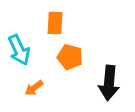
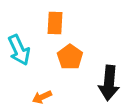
orange pentagon: rotated 20 degrees clockwise
orange arrow: moved 8 px right, 9 px down; rotated 12 degrees clockwise
